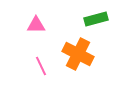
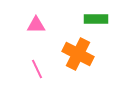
green rectangle: rotated 15 degrees clockwise
pink line: moved 4 px left, 3 px down
